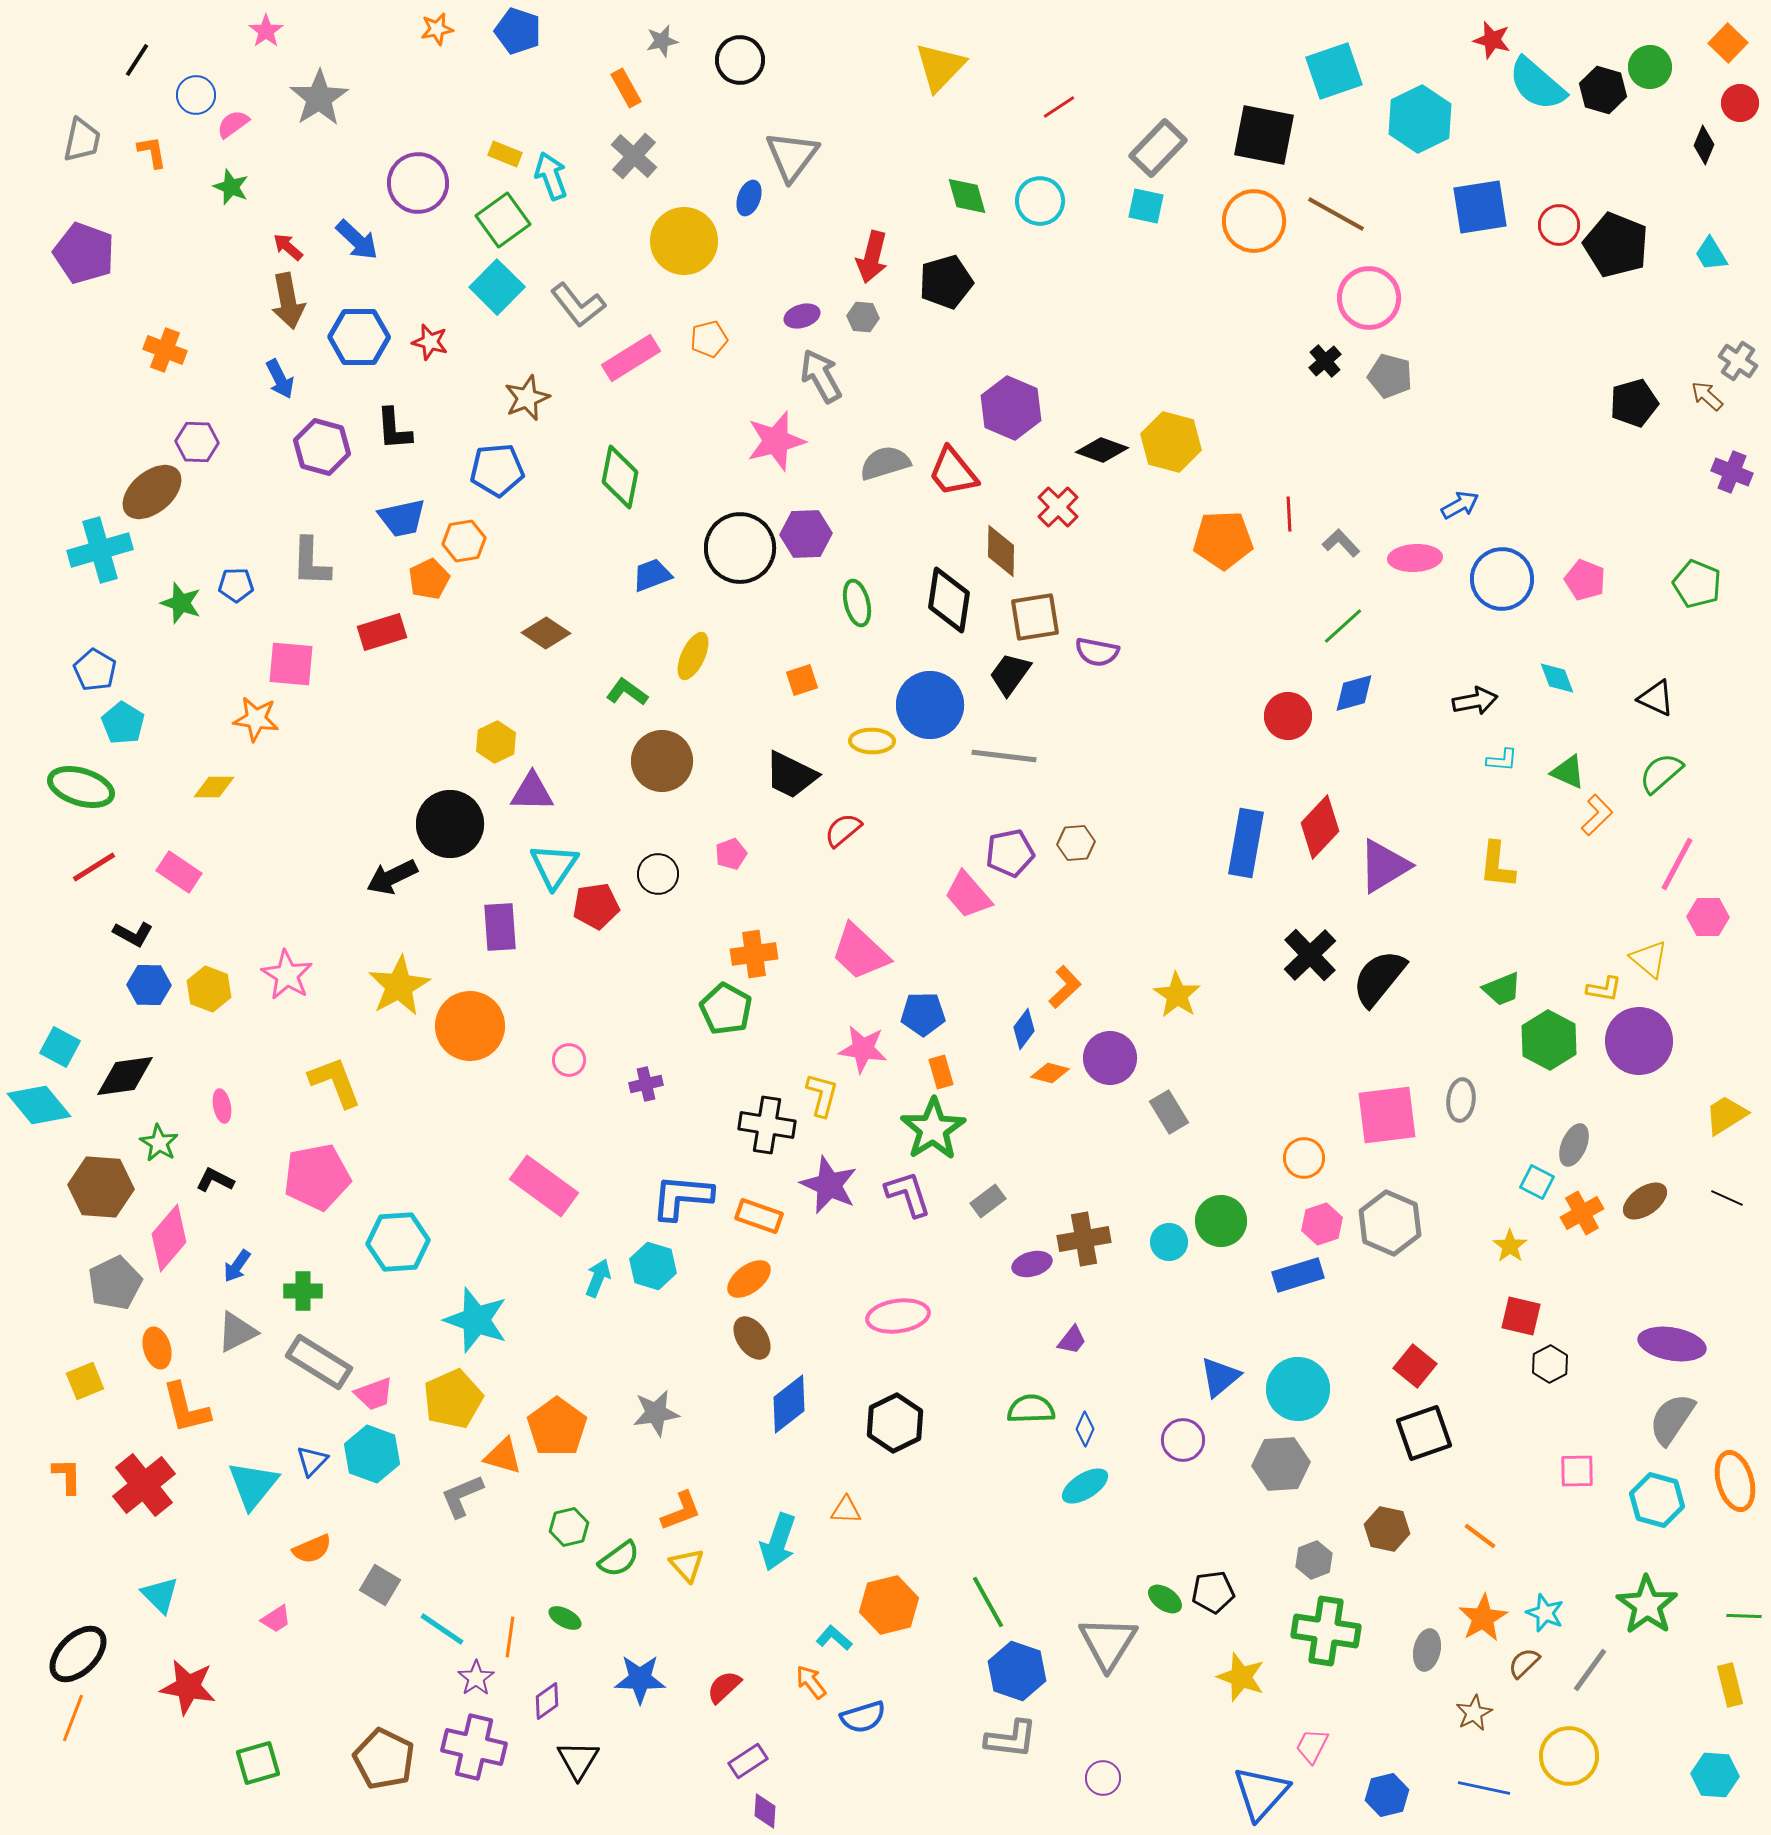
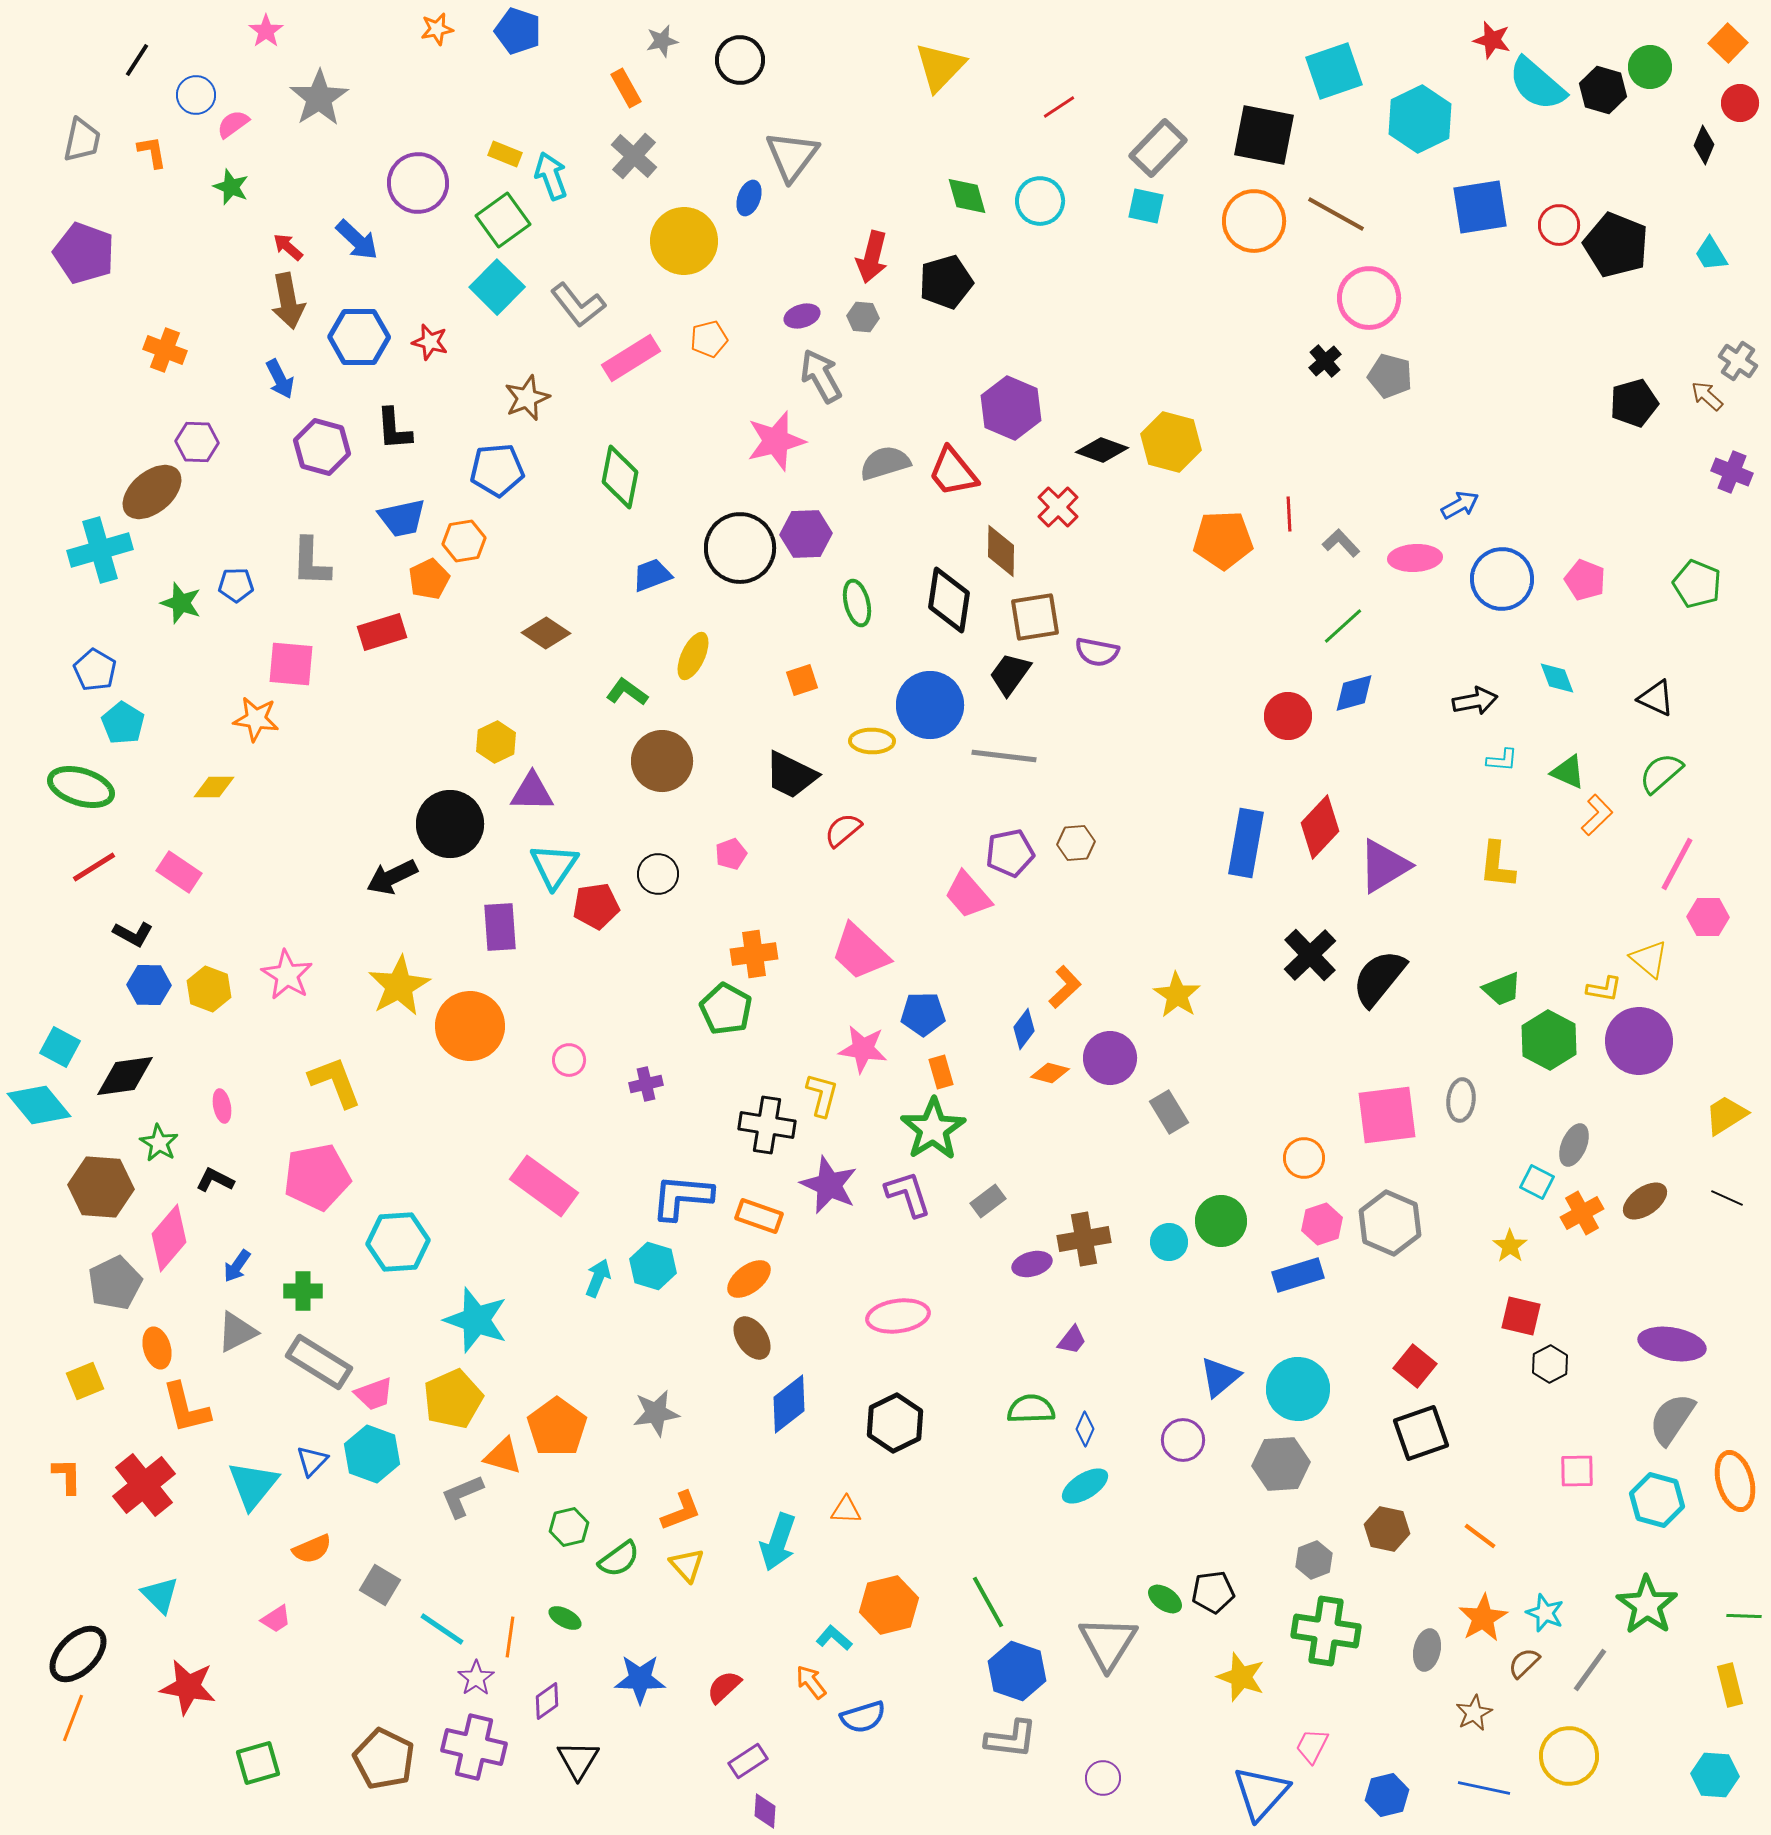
black square at (1424, 1433): moved 3 px left
